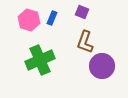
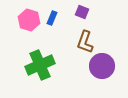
green cross: moved 5 px down
